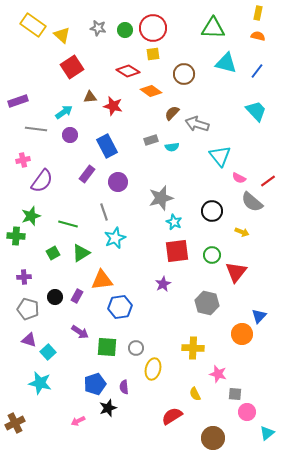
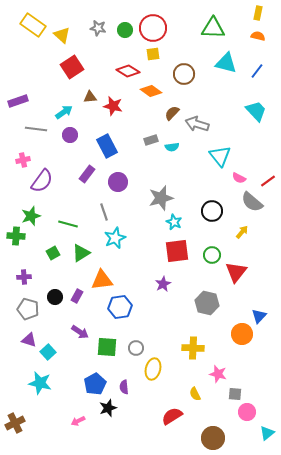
yellow arrow at (242, 232): rotated 72 degrees counterclockwise
blue pentagon at (95, 384): rotated 10 degrees counterclockwise
